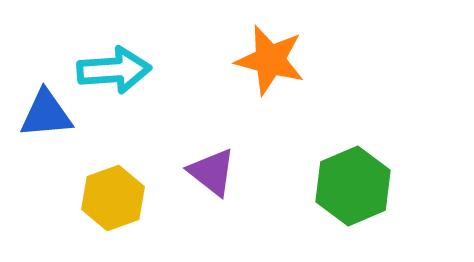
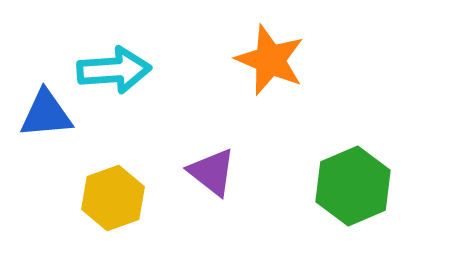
orange star: rotated 8 degrees clockwise
